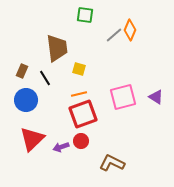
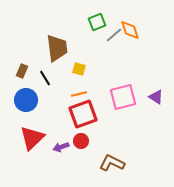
green square: moved 12 px right, 7 px down; rotated 30 degrees counterclockwise
orange diamond: rotated 40 degrees counterclockwise
red triangle: moved 1 px up
